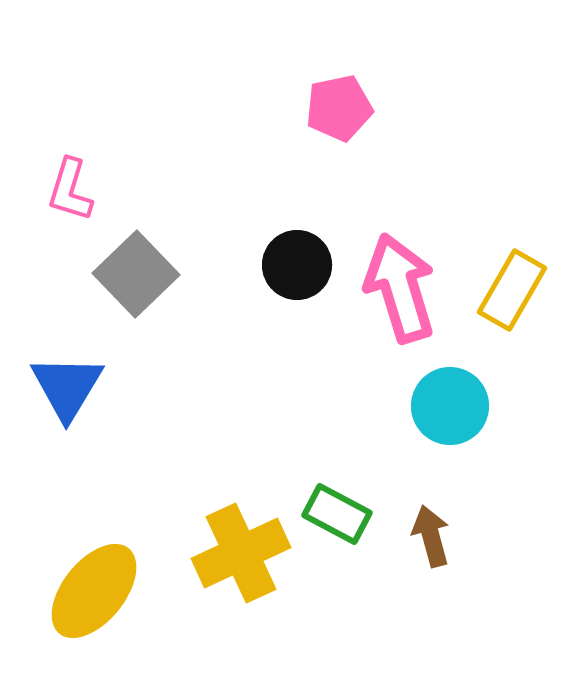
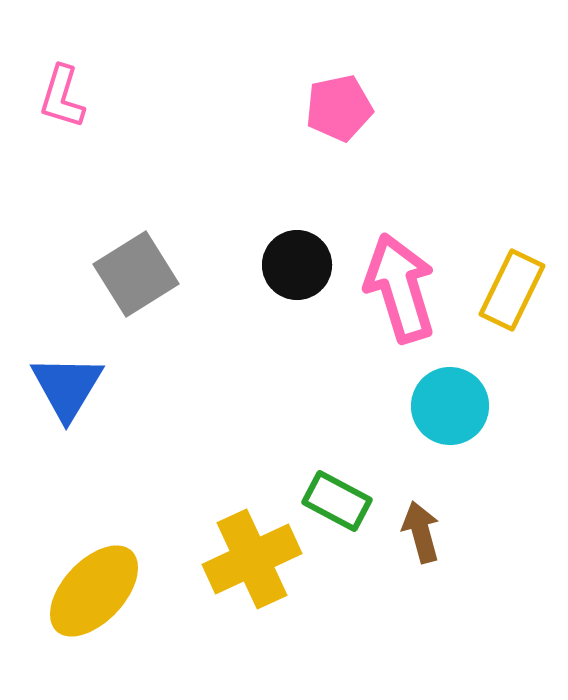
pink L-shape: moved 8 px left, 93 px up
gray square: rotated 12 degrees clockwise
yellow rectangle: rotated 4 degrees counterclockwise
green rectangle: moved 13 px up
brown arrow: moved 10 px left, 4 px up
yellow cross: moved 11 px right, 6 px down
yellow ellipse: rotated 4 degrees clockwise
